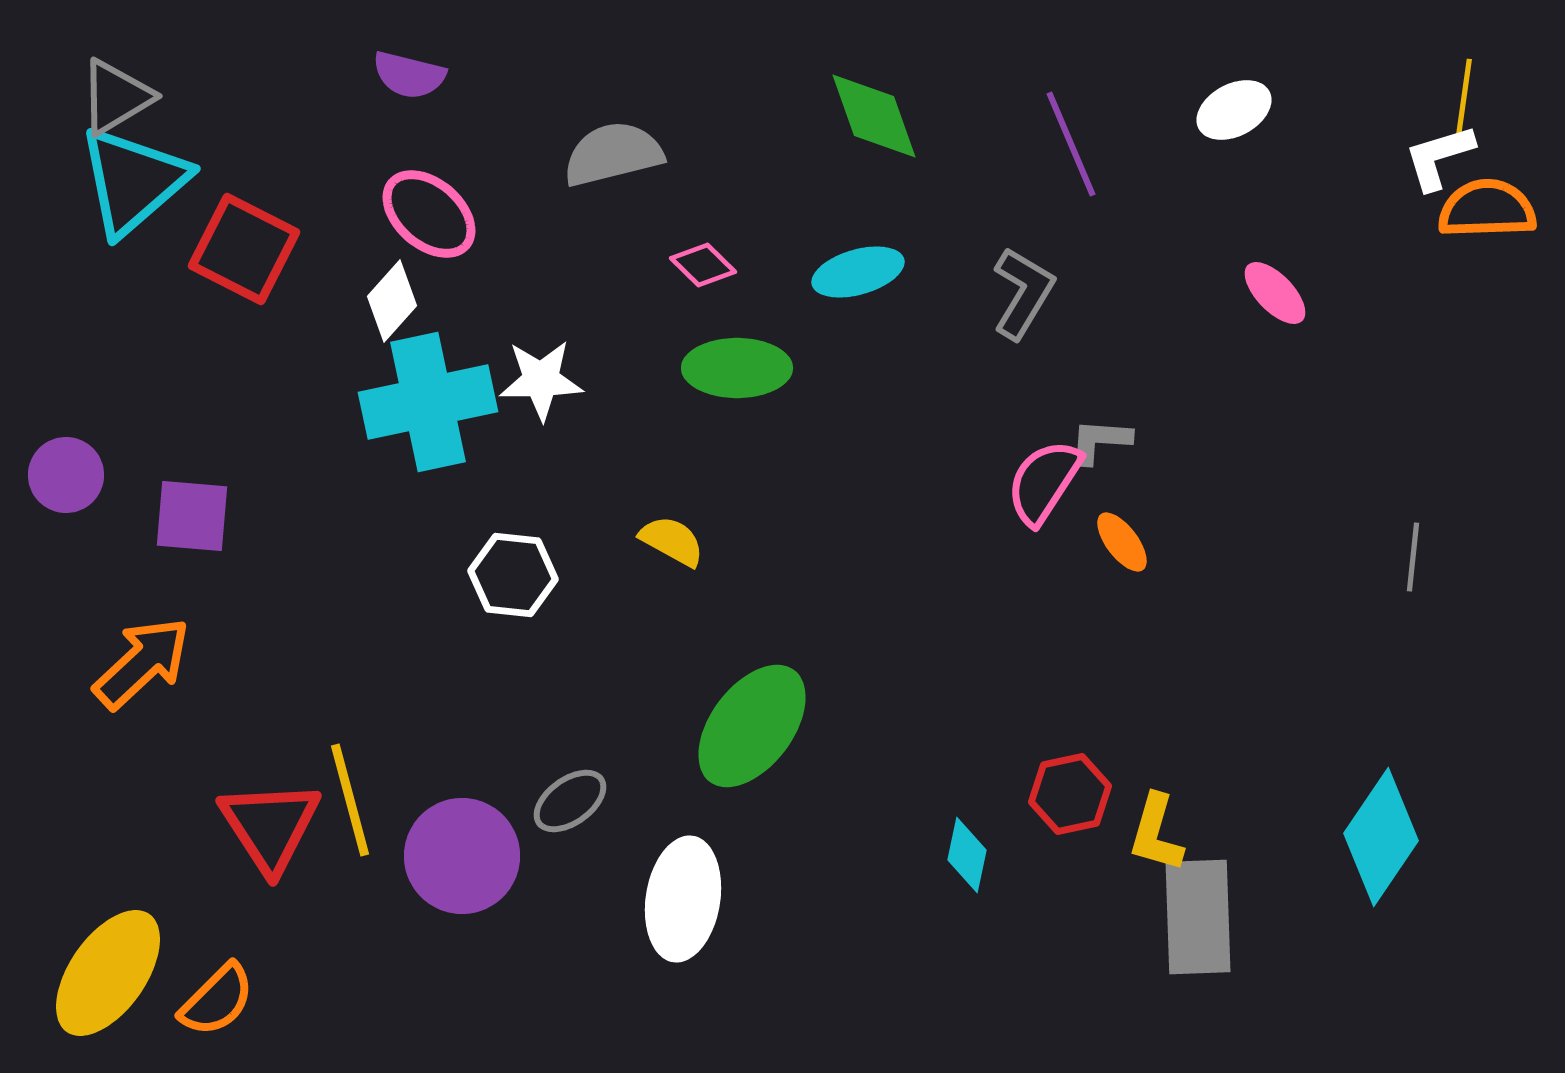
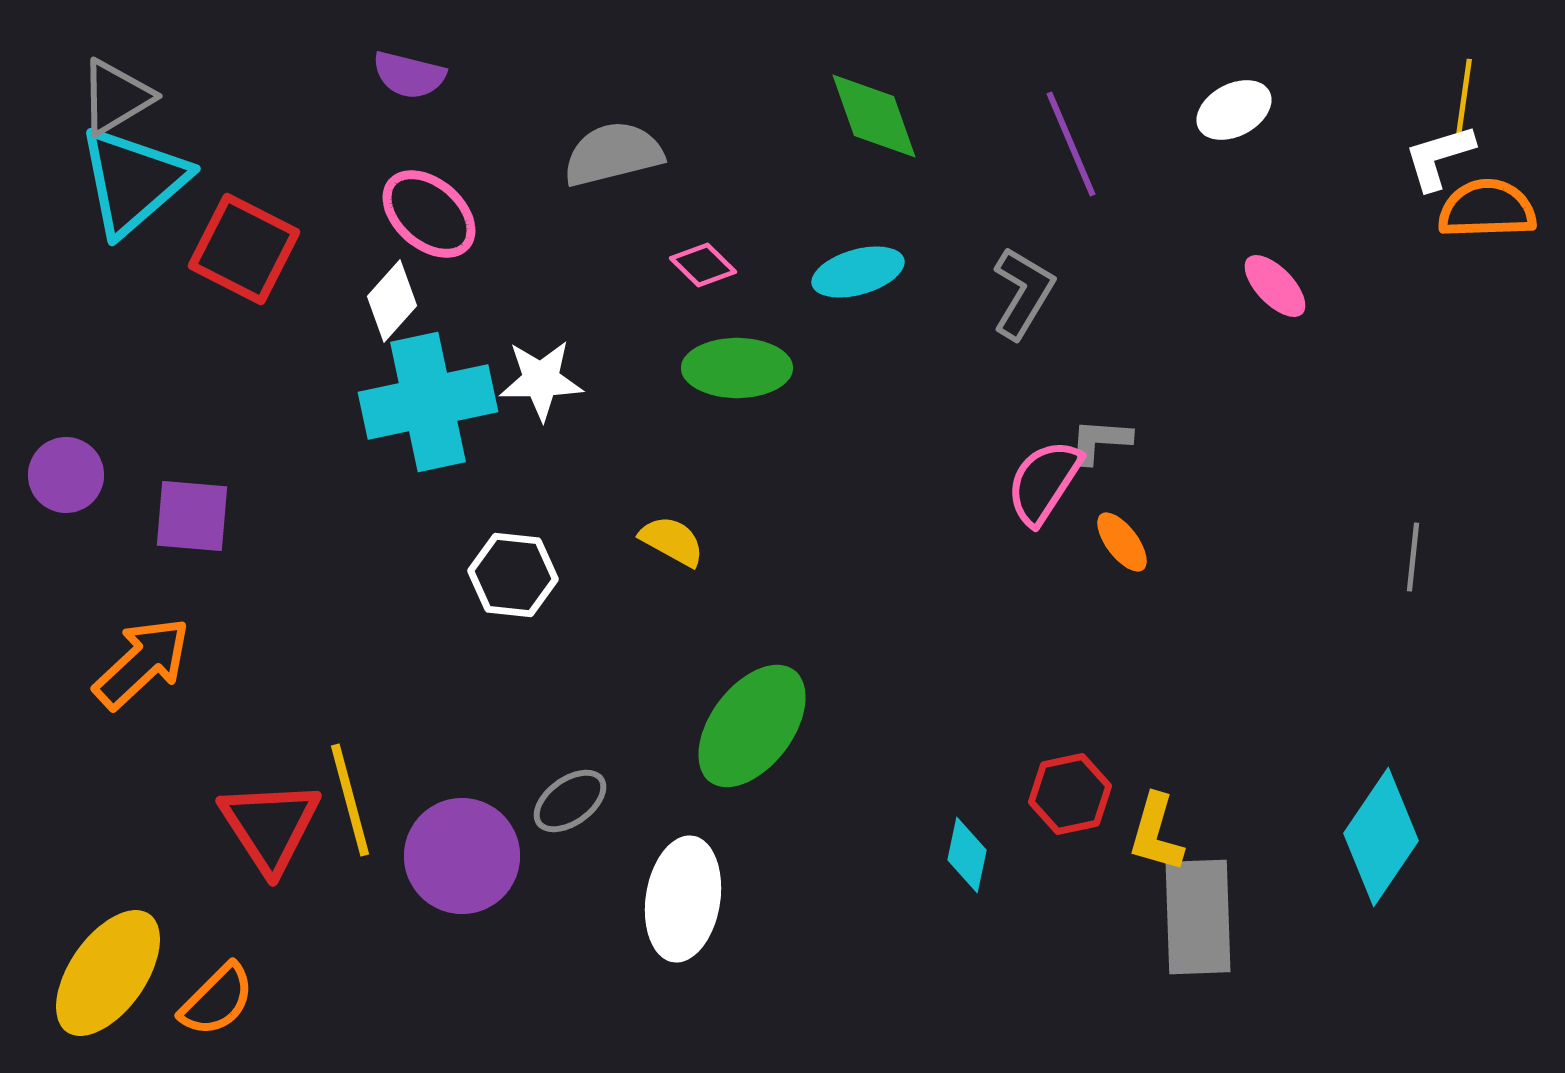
pink ellipse at (1275, 293): moved 7 px up
